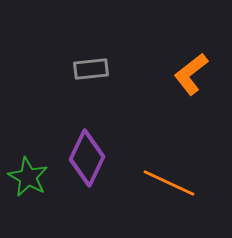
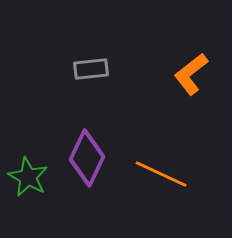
orange line: moved 8 px left, 9 px up
